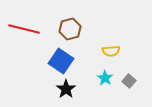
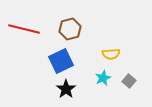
yellow semicircle: moved 3 px down
blue square: rotated 30 degrees clockwise
cyan star: moved 2 px left; rotated 14 degrees clockwise
